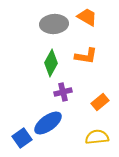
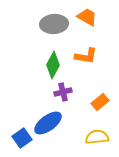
green diamond: moved 2 px right, 2 px down
